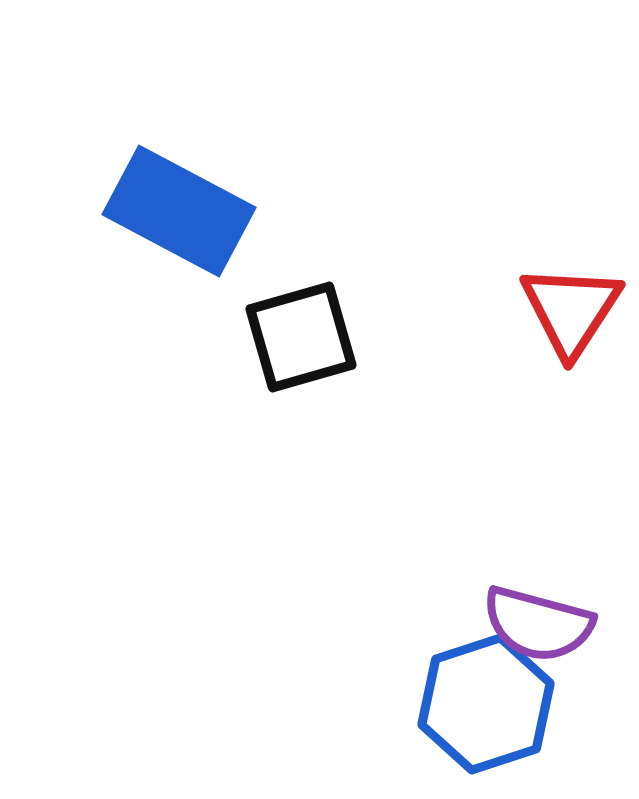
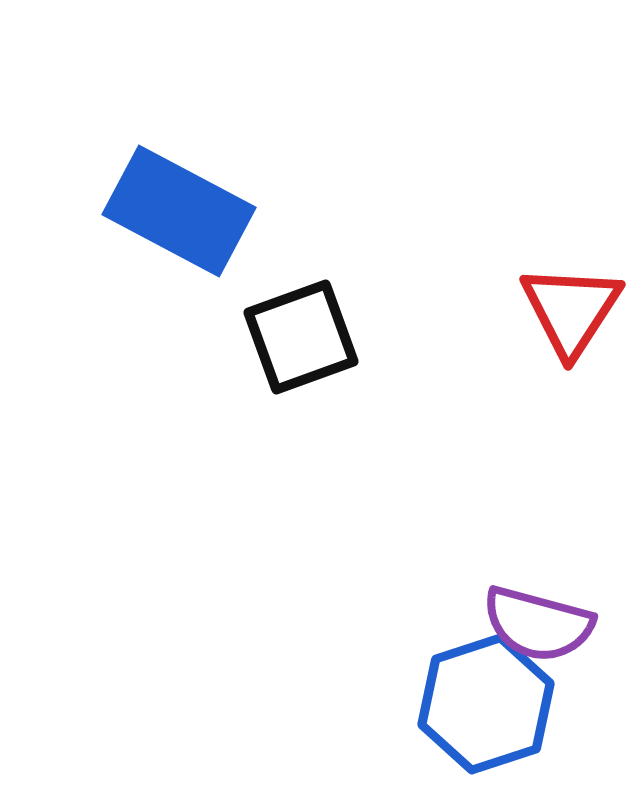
black square: rotated 4 degrees counterclockwise
